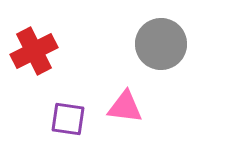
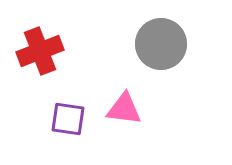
red cross: moved 6 px right; rotated 6 degrees clockwise
pink triangle: moved 1 px left, 2 px down
